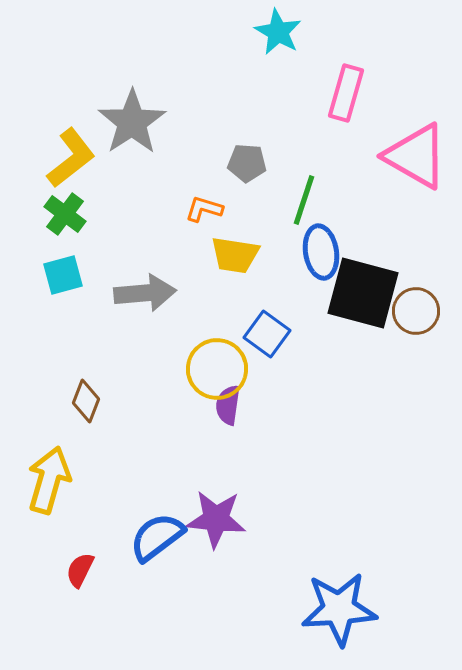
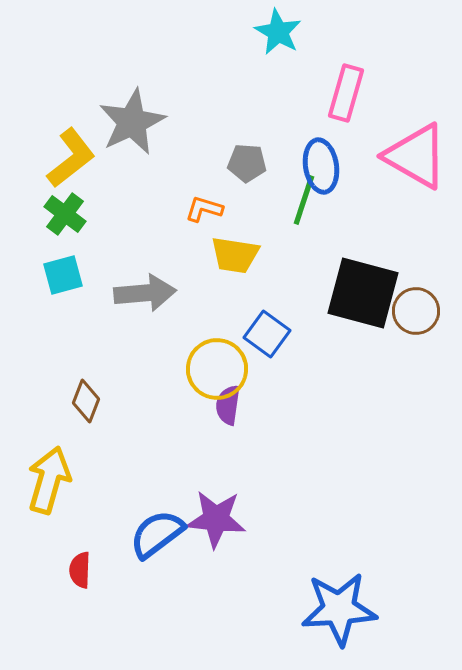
gray star: rotated 8 degrees clockwise
blue ellipse: moved 86 px up
blue semicircle: moved 3 px up
red semicircle: rotated 24 degrees counterclockwise
